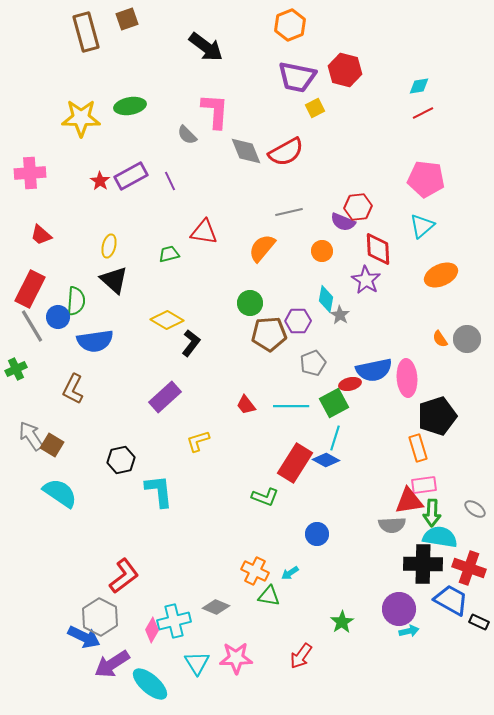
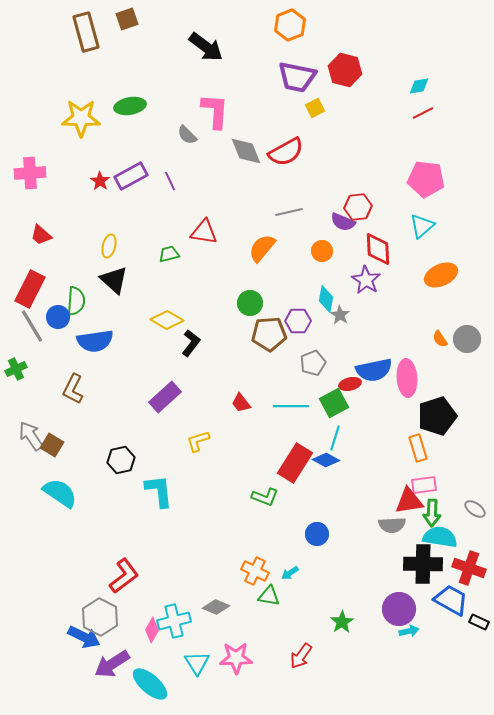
red trapezoid at (246, 405): moved 5 px left, 2 px up
